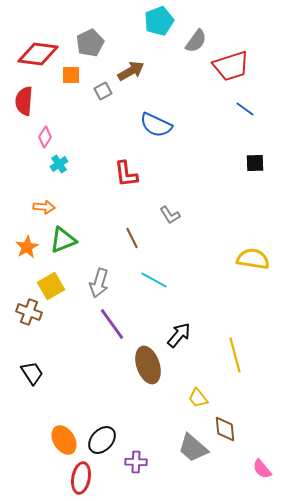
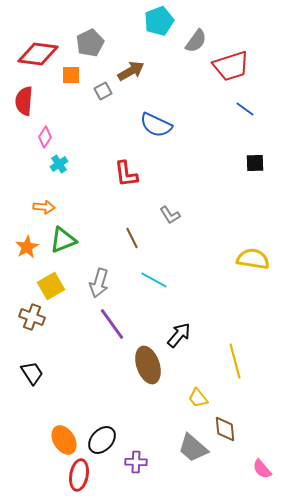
brown cross: moved 3 px right, 5 px down
yellow line: moved 6 px down
red ellipse: moved 2 px left, 3 px up
